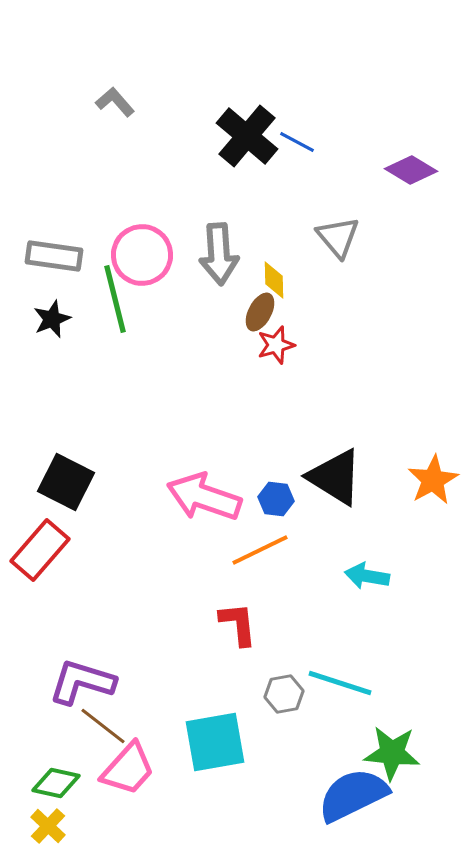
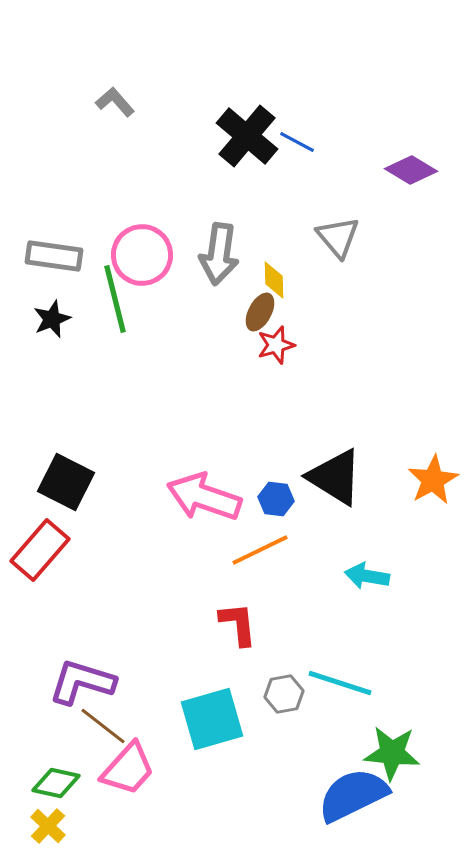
gray arrow: rotated 12 degrees clockwise
cyan square: moved 3 px left, 23 px up; rotated 6 degrees counterclockwise
